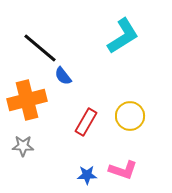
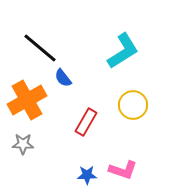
cyan L-shape: moved 15 px down
blue semicircle: moved 2 px down
orange cross: rotated 15 degrees counterclockwise
yellow circle: moved 3 px right, 11 px up
gray star: moved 2 px up
